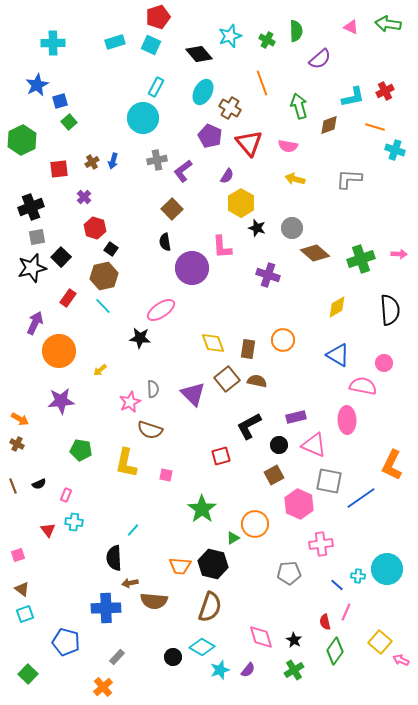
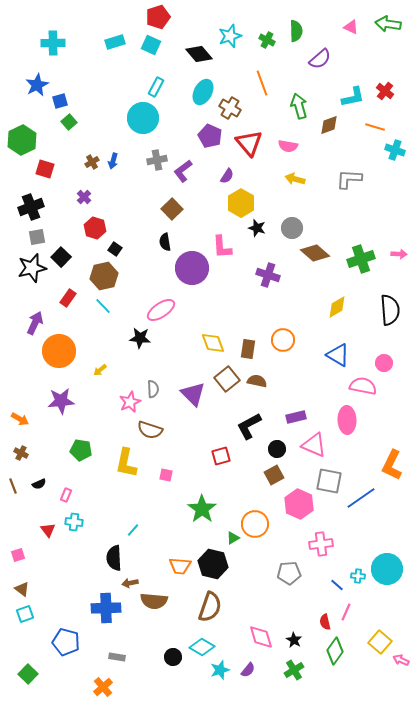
red cross at (385, 91): rotated 24 degrees counterclockwise
red square at (59, 169): moved 14 px left; rotated 24 degrees clockwise
black square at (111, 249): moved 4 px right
brown cross at (17, 444): moved 4 px right, 9 px down
black circle at (279, 445): moved 2 px left, 4 px down
gray rectangle at (117, 657): rotated 56 degrees clockwise
